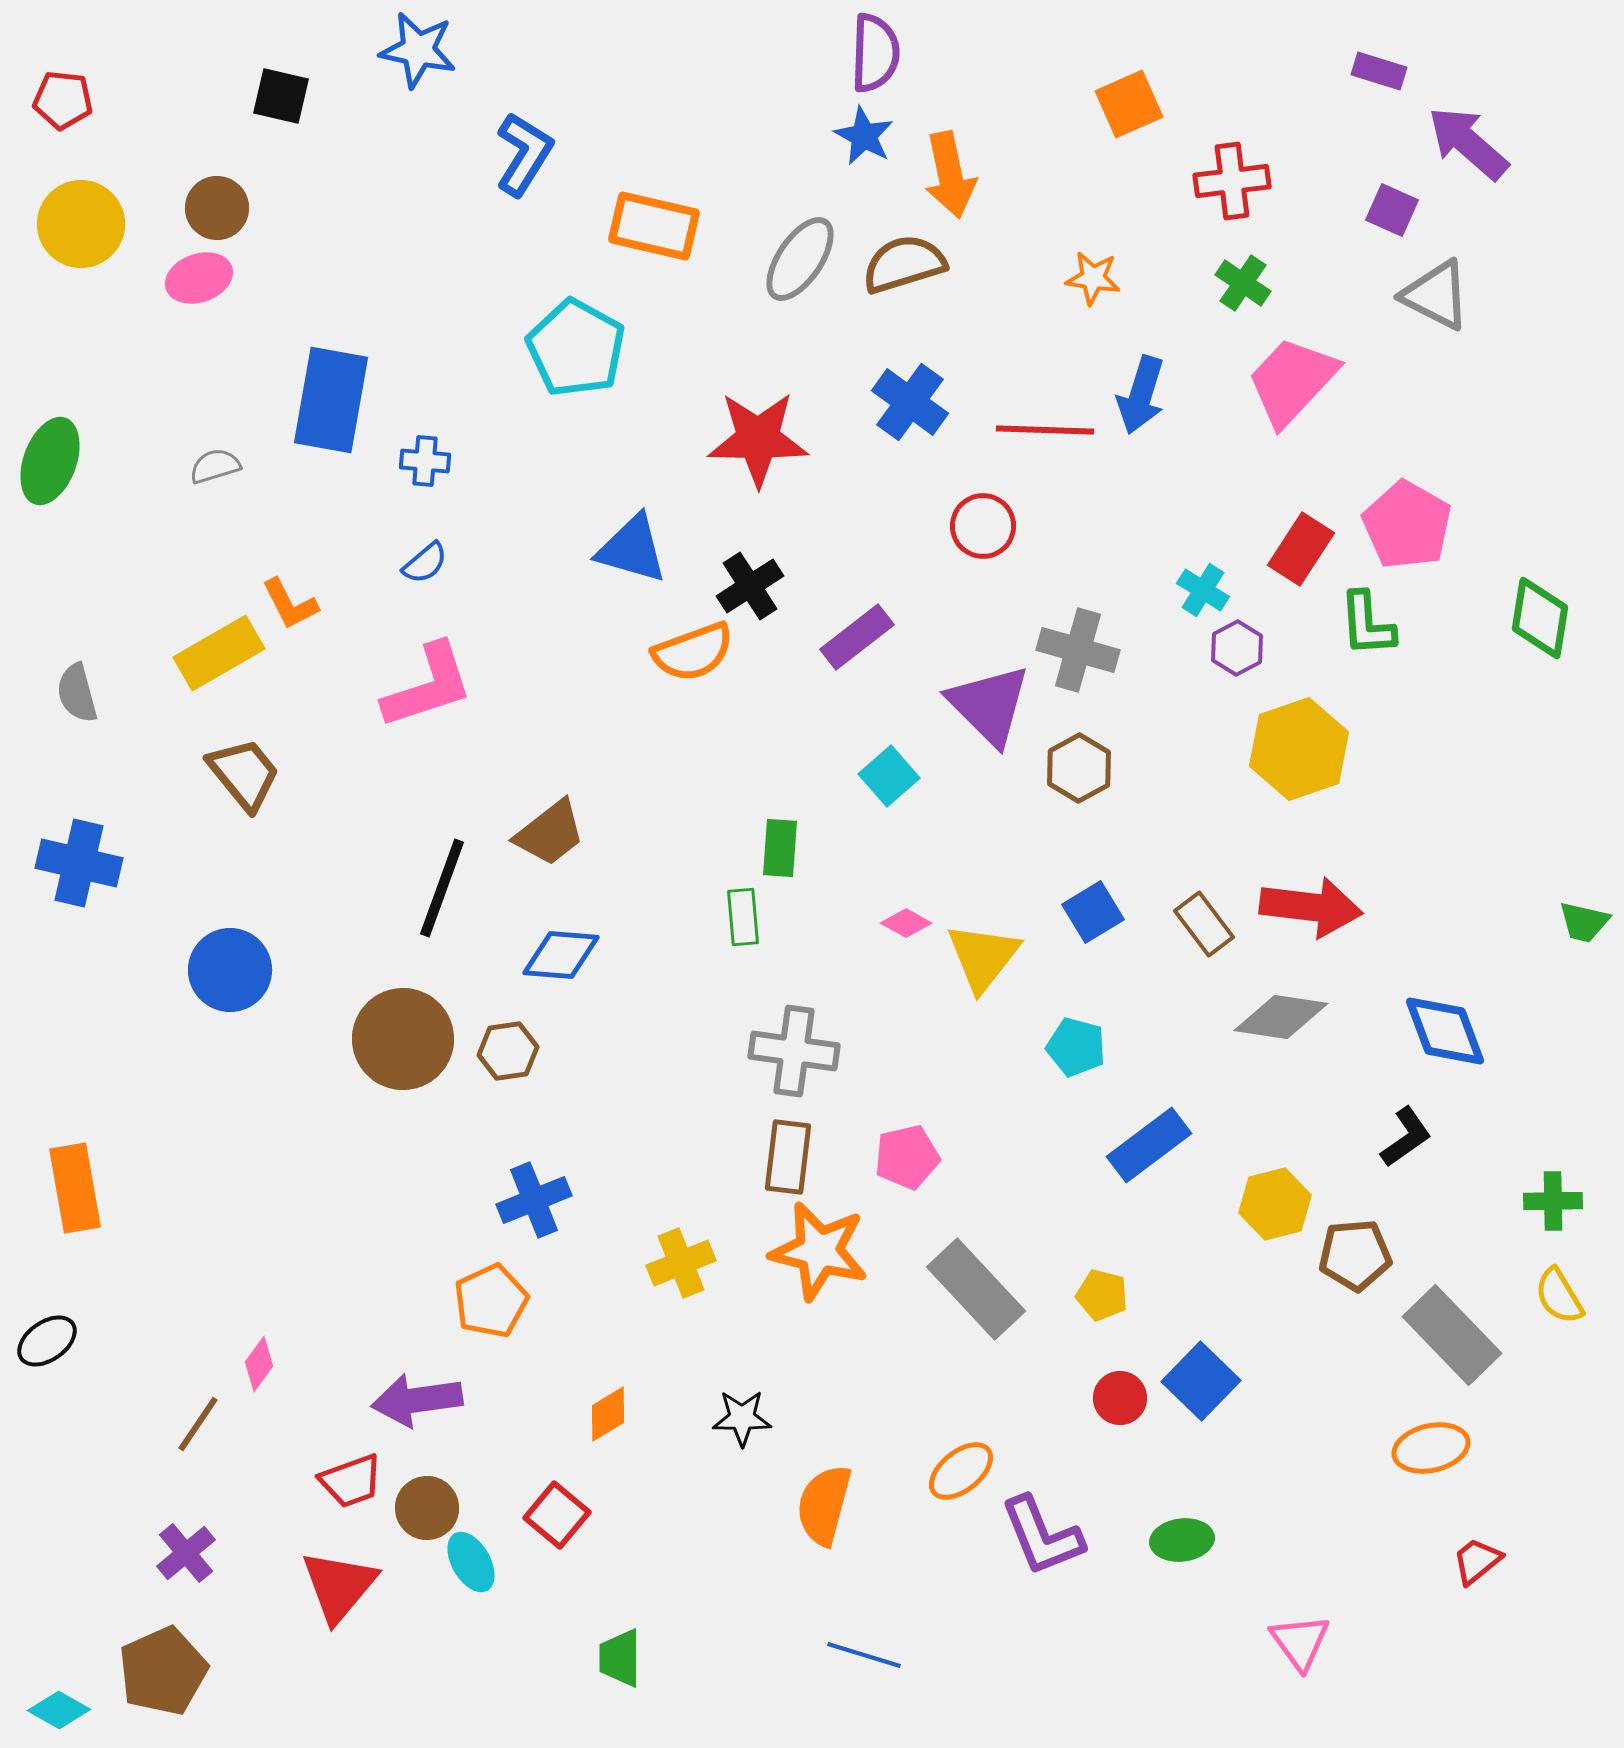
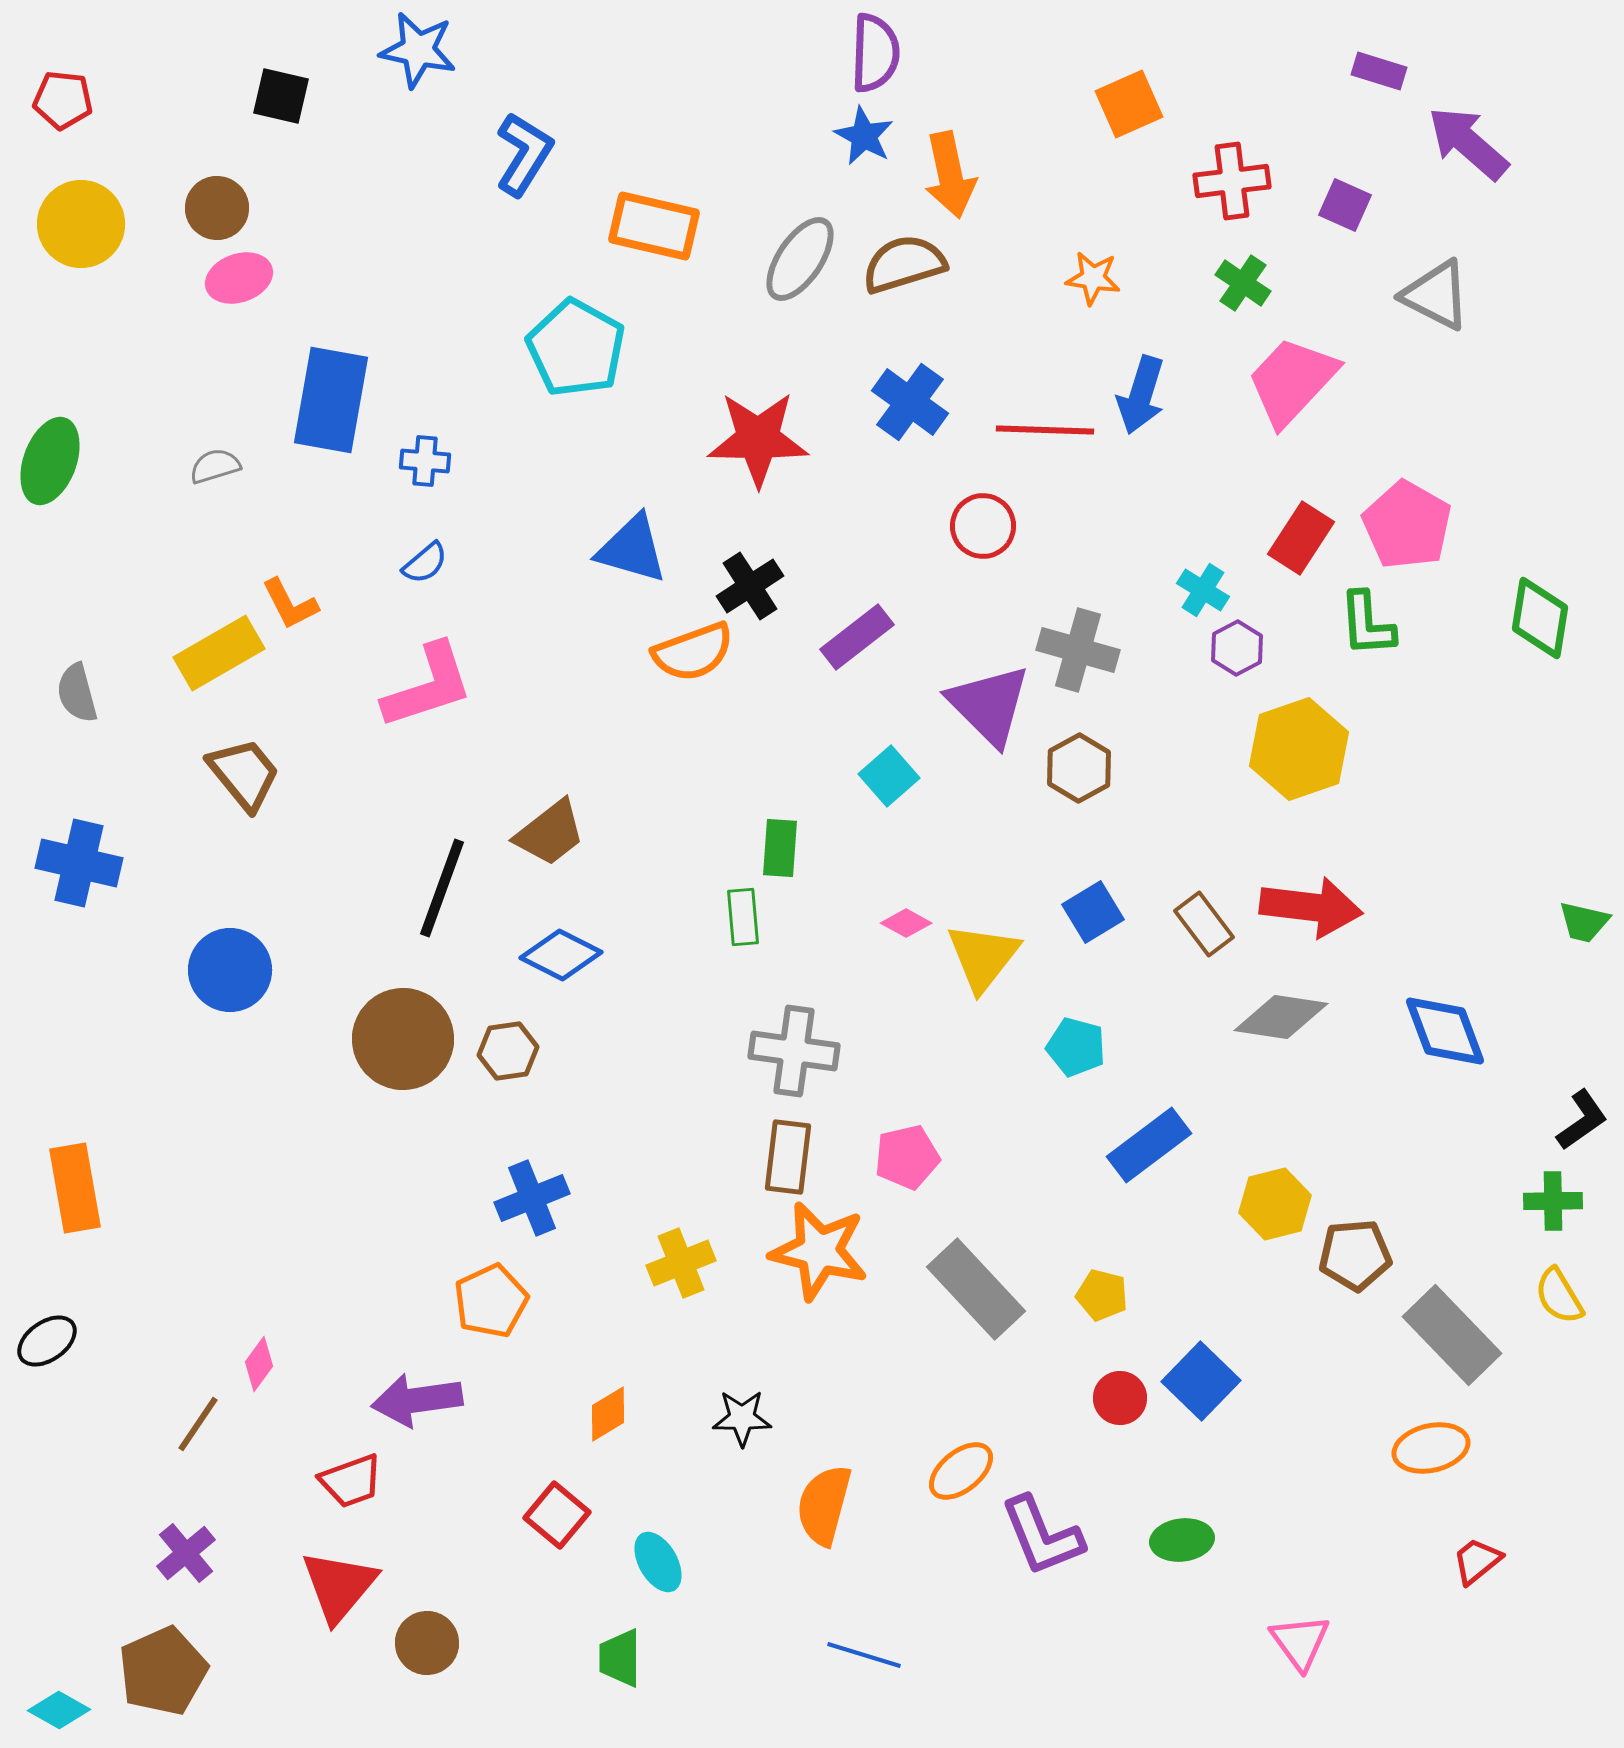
purple square at (1392, 210): moved 47 px left, 5 px up
pink ellipse at (199, 278): moved 40 px right
red rectangle at (1301, 549): moved 11 px up
blue diamond at (561, 955): rotated 22 degrees clockwise
black L-shape at (1406, 1137): moved 176 px right, 17 px up
blue cross at (534, 1200): moved 2 px left, 2 px up
brown circle at (427, 1508): moved 135 px down
cyan ellipse at (471, 1562): moved 187 px right
